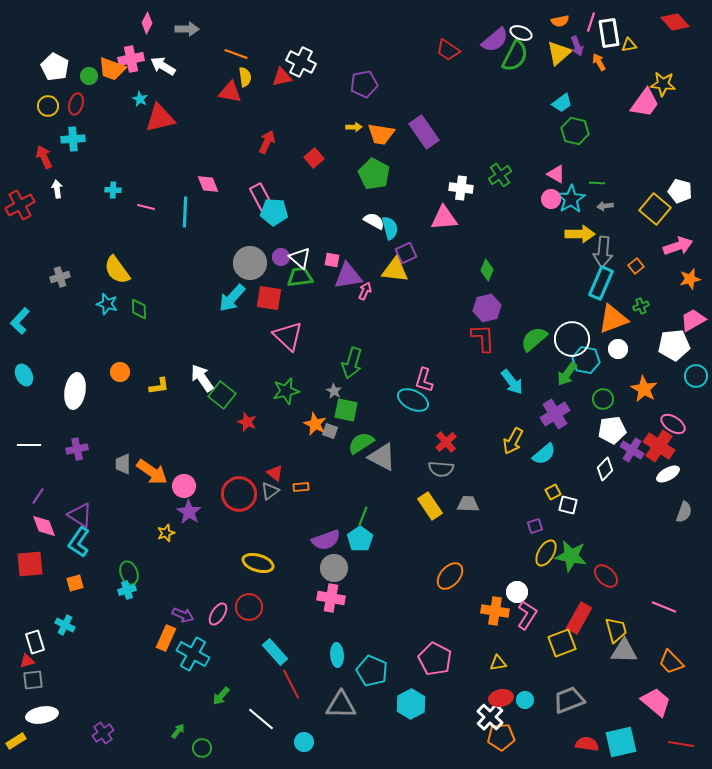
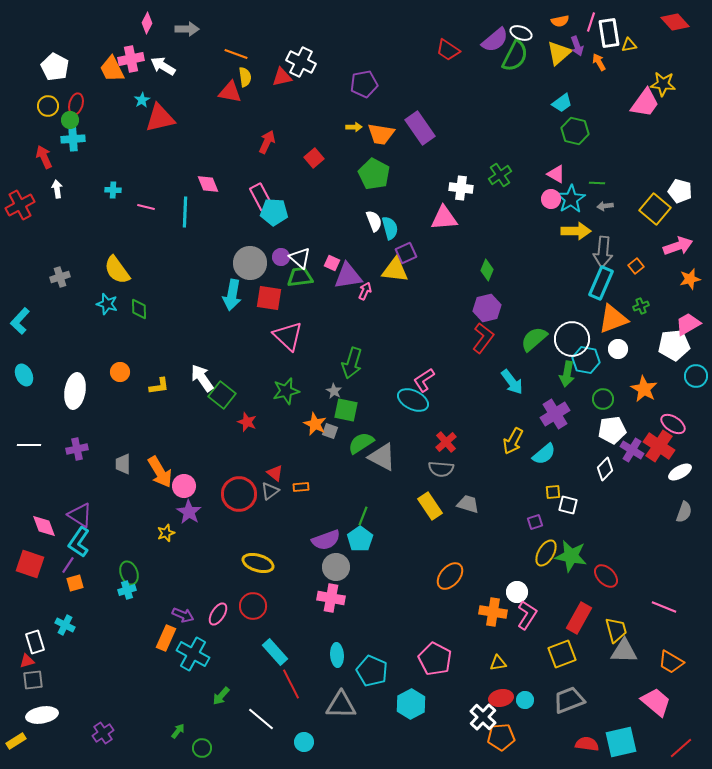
orange trapezoid at (112, 69): rotated 44 degrees clockwise
green circle at (89, 76): moved 19 px left, 44 px down
cyan star at (140, 99): moved 2 px right, 1 px down; rotated 14 degrees clockwise
purple rectangle at (424, 132): moved 4 px left, 4 px up
white semicircle at (374, 221): rotated 40 degrees clockwise
yellow arrow at (580, 234): moved 4 px left, 3 px up
pink square at (332, 260): moved 3 px down; rotated 14 degrees clockwise
cyan arrow at (232, 298): moved 3 px up; rotated 32 degrees counterclockwise
pink trapezoid at (693, 320): moved 5 px left, 4 px down
red L-shape at (483, 338): rotated 40 degrees clockwise
green arrow at (567, 374): rotated 25 degrees counterclockwise
pink L-shape at (424, 380): rotated 40 degrees clockwise
orange arrow at (152, 472): moved 8 px right; rotated 24 degrees clockwise
white ellipse at (668, 474): moved 12 px right, 2 px up
yellow square at (553, 492): rotated 21 degrees clockwise
purple line at (38, 496): moved 30 px right, 69 px down
gray trapezoid at (468, 504): rotated 15 degrees clockwise
purple square at (535, 526): moved 4 px up
red square at (30, 564): rotated 24 degrees clockwise
gray circle at (334, 568): moved 2 px right, 1 px up
red circle at (249, 607): moved 4 px right, 1 px up
orange cross at (495, 611): moved 2 px left, 1 px down
yellow square at (562, 643): moved 11 px down
orange trapezoid at (671, 662): rotated 16 degrees counterclockwise
white cross at (490, 717): moved 7 px left
red line at (681, 744): moved 4 px down; rotated 50 degrees counterclockwise
